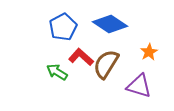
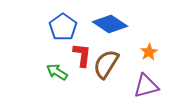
blue pentagon: rotated 8 degrees counterclockwise
red L-shape: moved 1 px right, 2 px up; rotated 55 degrees clockwise
purple triangle: moved 7 px right; rotated 32 degrees counterclockwise
